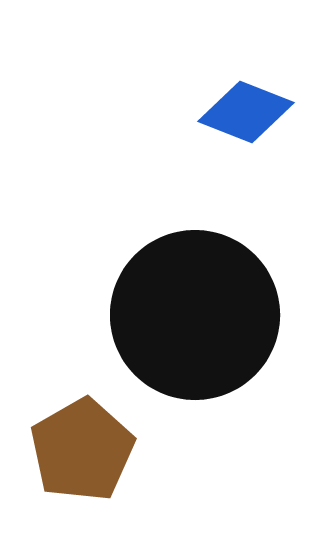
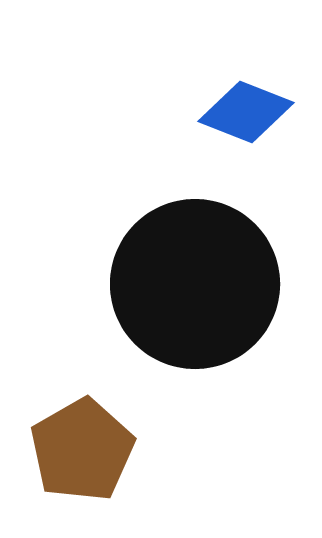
black circle: moved 31 px up
